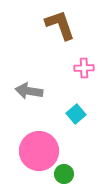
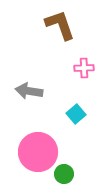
pink circle: moved 1 px left, 1 px down
